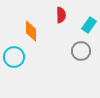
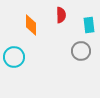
cyan rectangle: rotated 42 degrees counterclockwise
orange diamond: moved 6 px up
